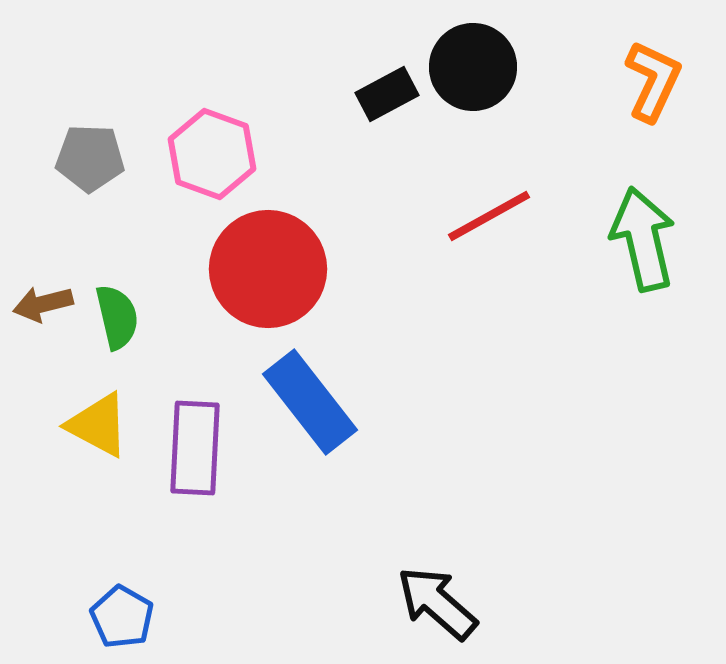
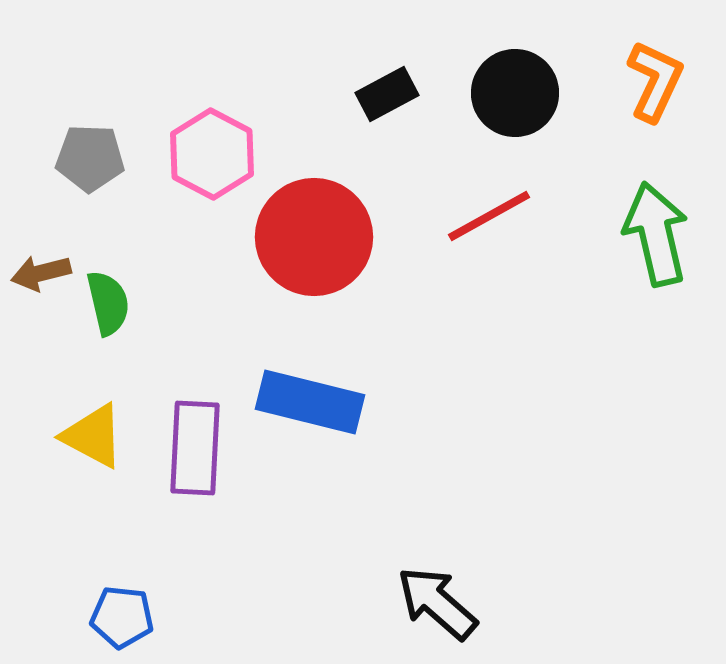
black circle: moved 42 px right, 26 px down
orange L-shape: moved 2 px right
pink hexagon: rotated 8 degrees clockwise
green arrow: moved 13 px right, 5 px up
red circle: moved 46 px right, 32 px up
brown arrow: moved 2 px left, 31 px up
green semicircle: moved 9 px left, 14 px up
blue rectangle: rotated 38 degrees counterclockwise
yellow triangle: moved 5 px left, 11 px down
blue pentagon: rotated 24 degrees counterclockwise
